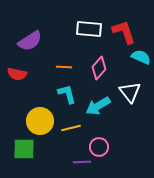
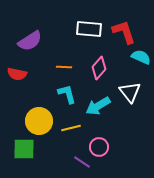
yellow circle: moved 1 px left
purple line: rotated 36 degrees clockwise
